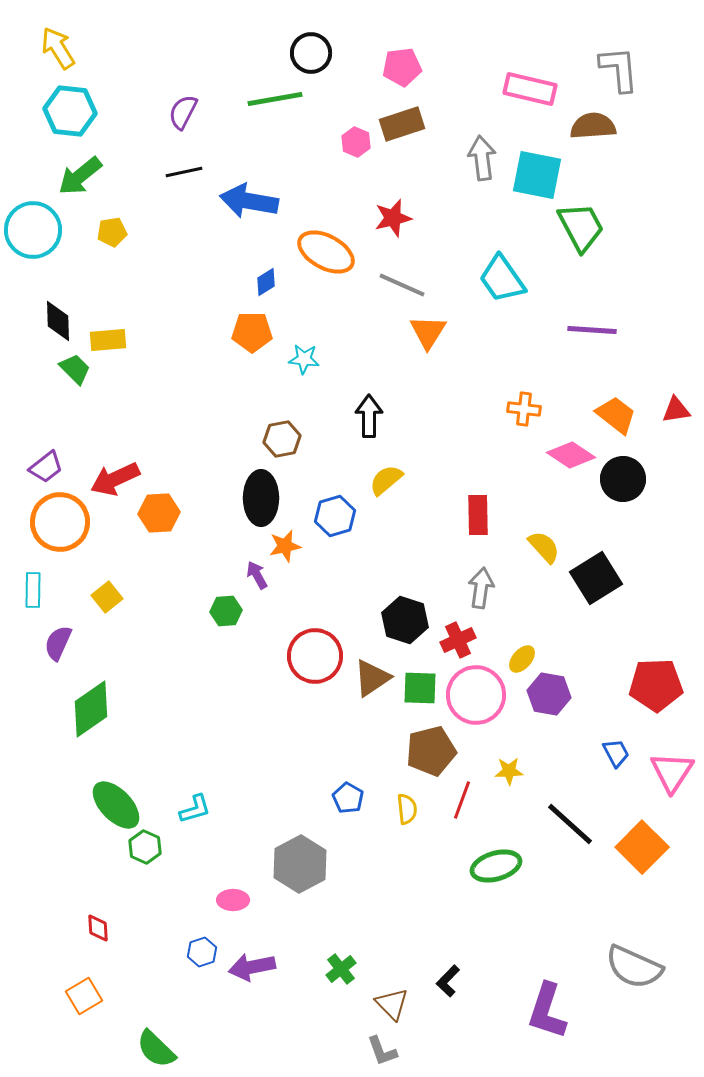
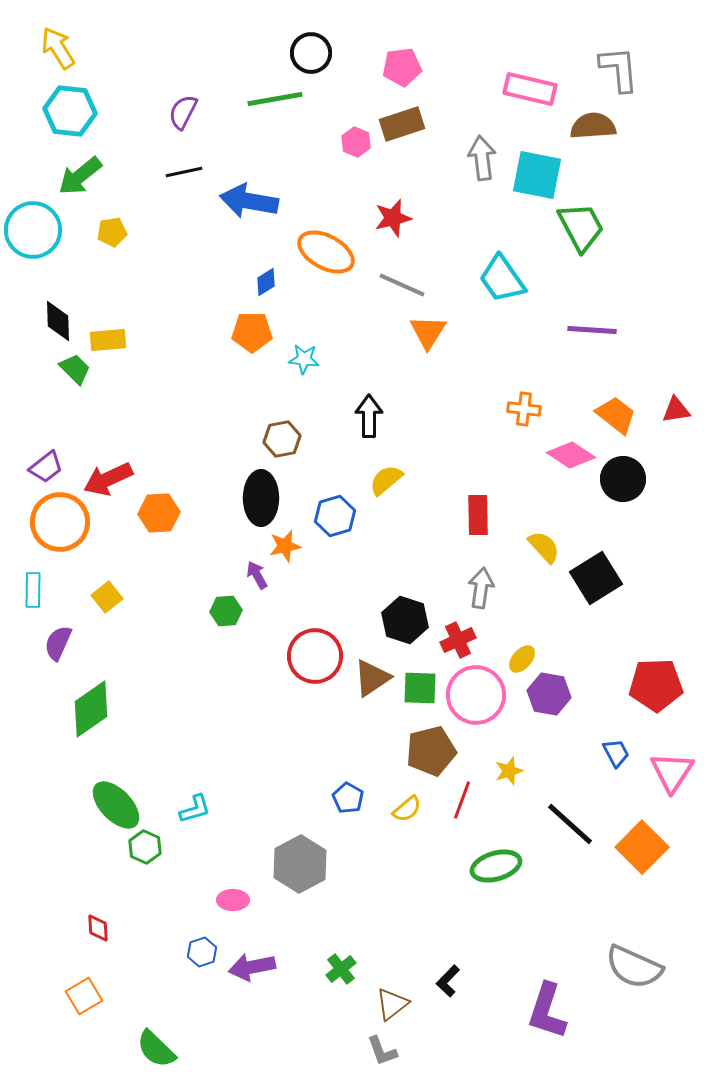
red arrow at (115, 479): moved 7 px left
yellow star at (509, 771): rotated 16 degrees counterclockwise
yellow semicircle at (407, 809): rotated 56 degrees clockwise
brown triangle at (392, 1004): rotated 36 degrees clockwise
